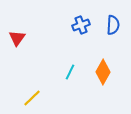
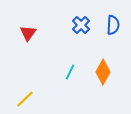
blue cross: rotated 24 degrees counterclockwise
red triangle: moved 11 px right, 5 px up
yellow line: moved 7 px left, 1 px down
